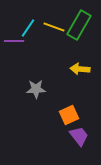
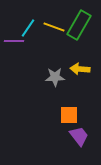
gray star: moved 19 px right, 12 px up
orange square: rotated 24 degrees clockwise
